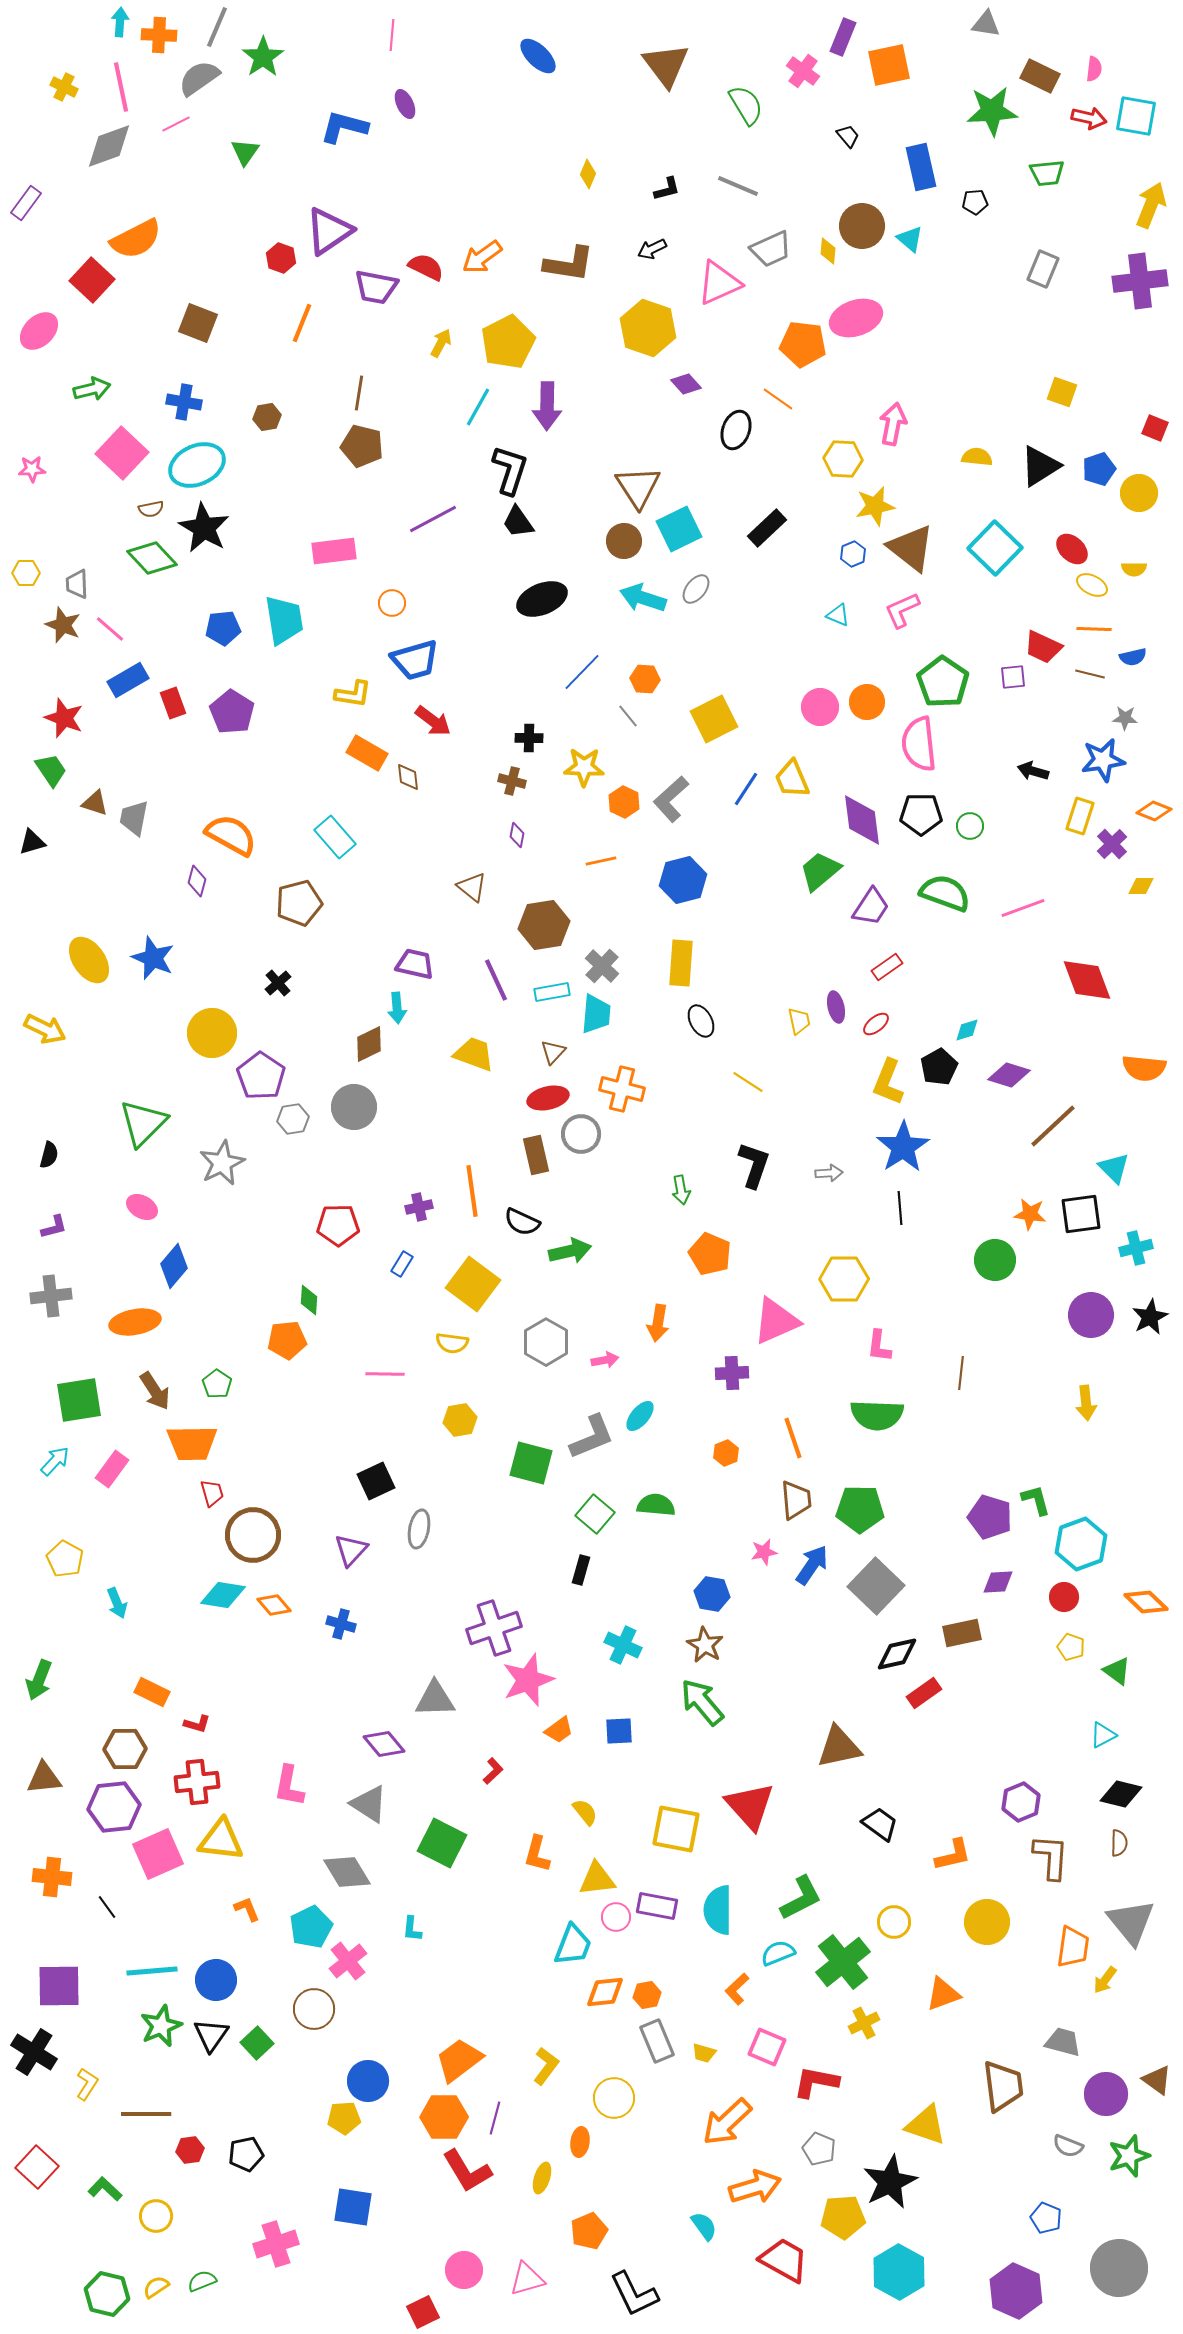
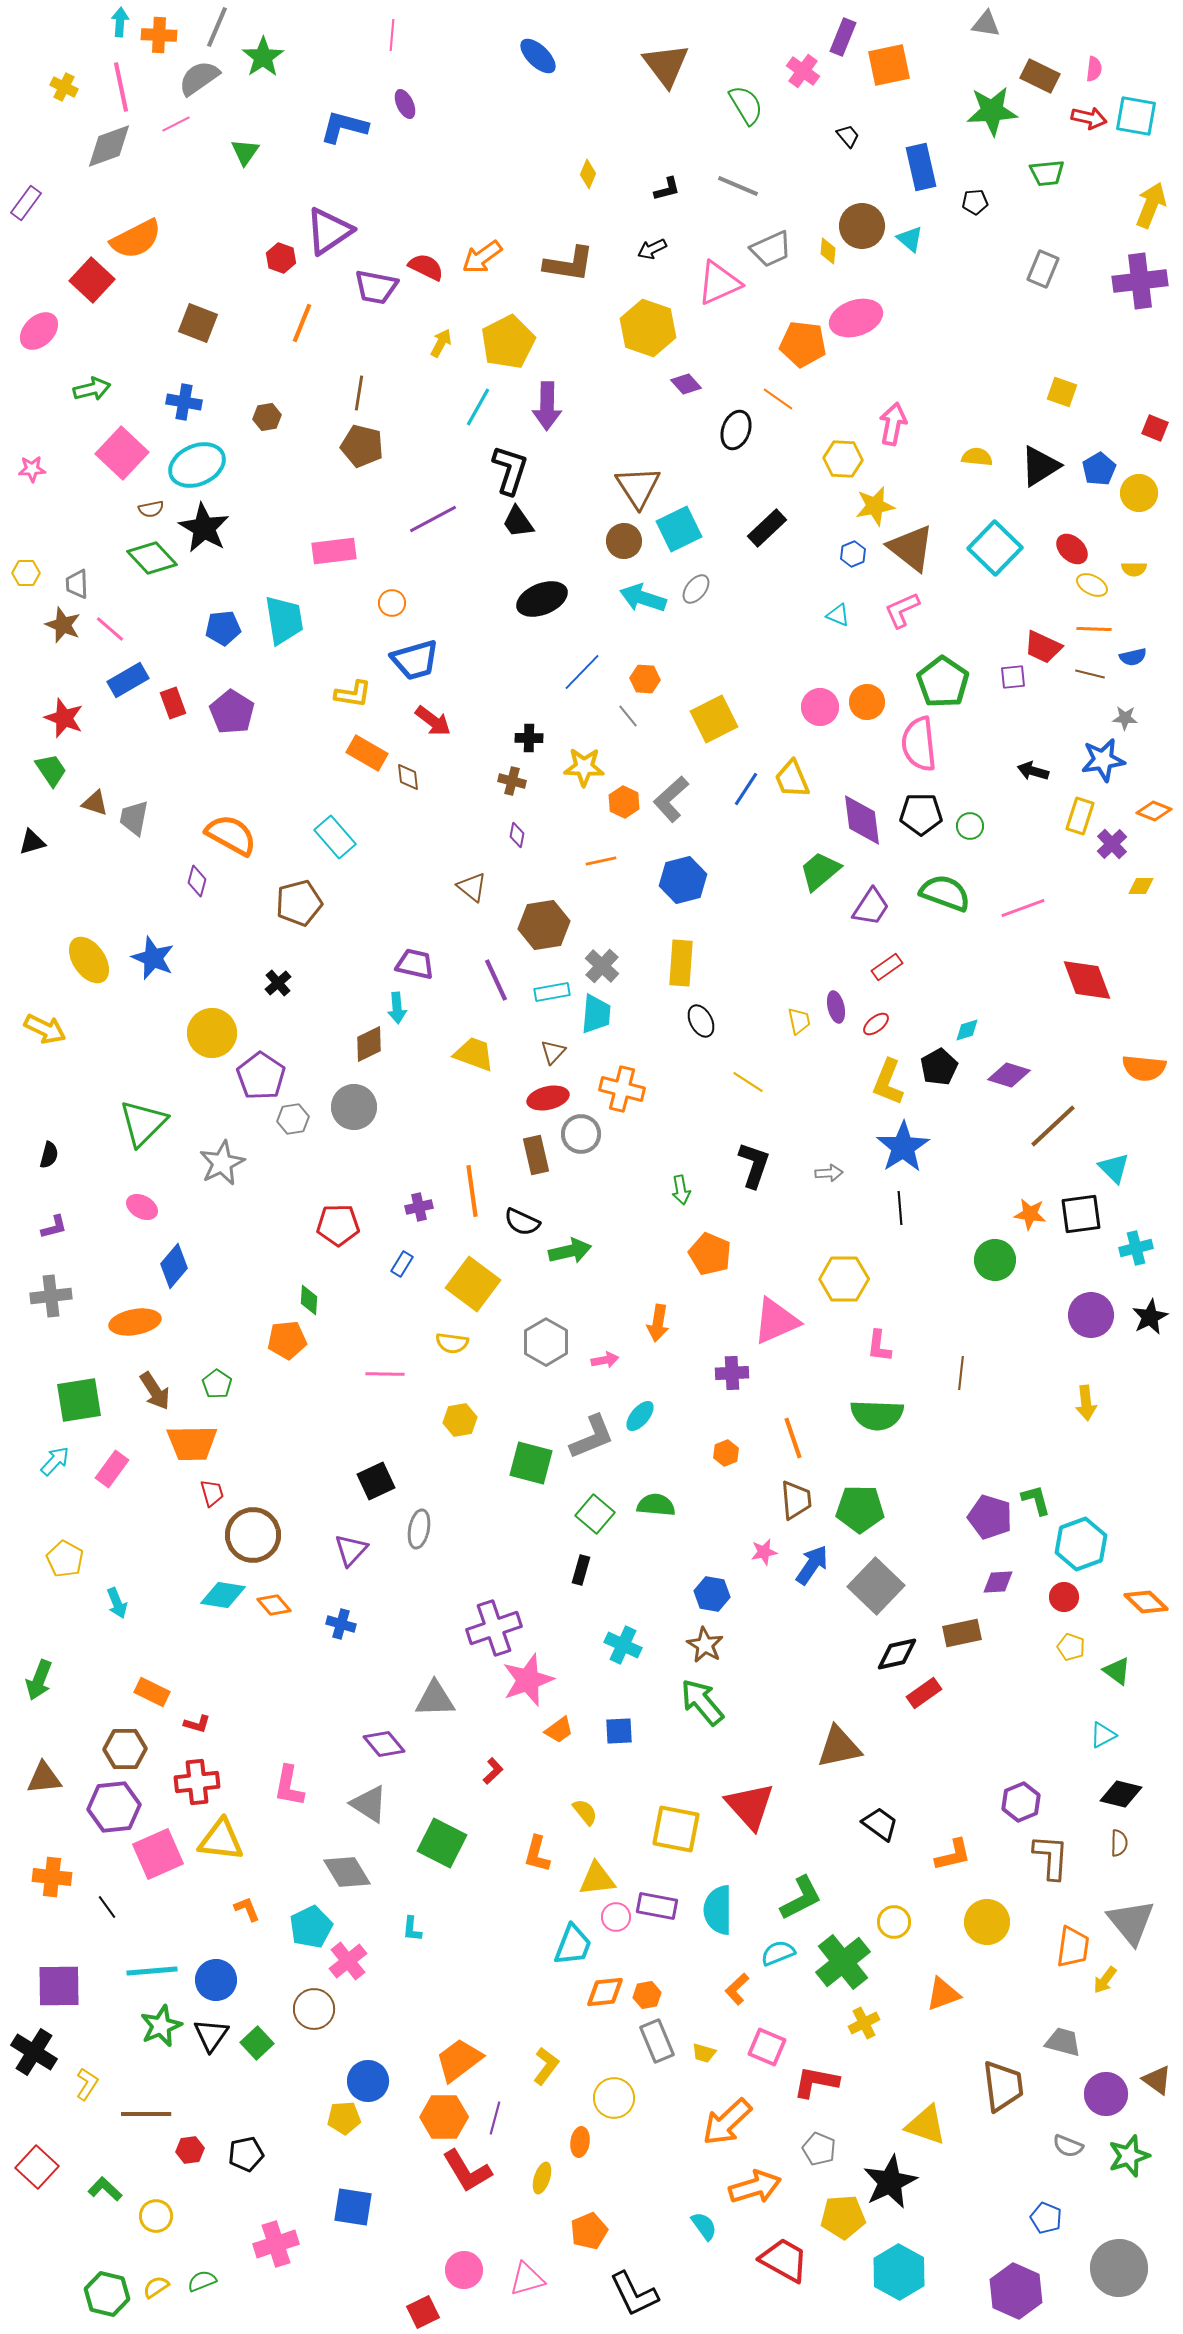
blue pentagon at (1099, 469): rotated 12 degrees counterclockwise
